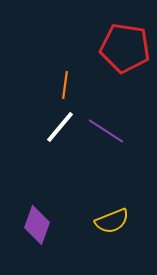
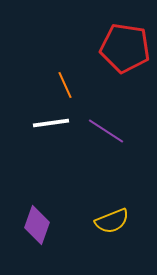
orange line: rotated 32 degrees counterclockwise
white line: moved 9 px left, 4 px up; rotated 42 degrees clockwise
